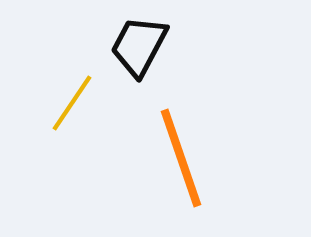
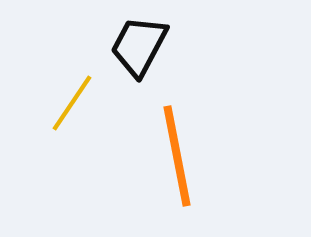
orange line: moved 4 px left, 2 px up; rotated 8 degrees clockwise
